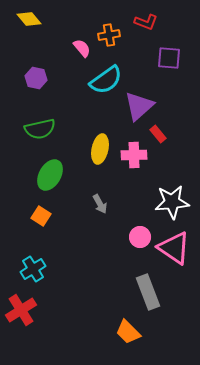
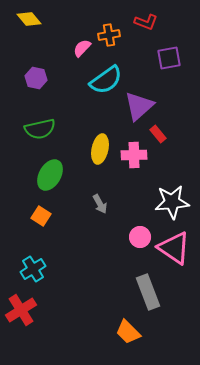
pink semicircle: rotated 96 degrees counterclockwise
purple square: rotated 15 degrees counterclockwise
